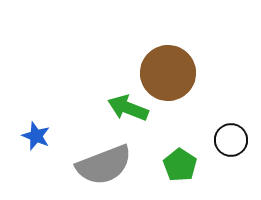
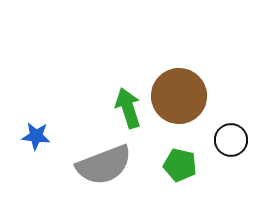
brown circle: moved 11 px right, 23 px down
green arrow: rotated 51 degrees clockwise
blue star: rotated 16 degrees counterclockwise
green pentagon: rotated 20 degrees counterclockwise
